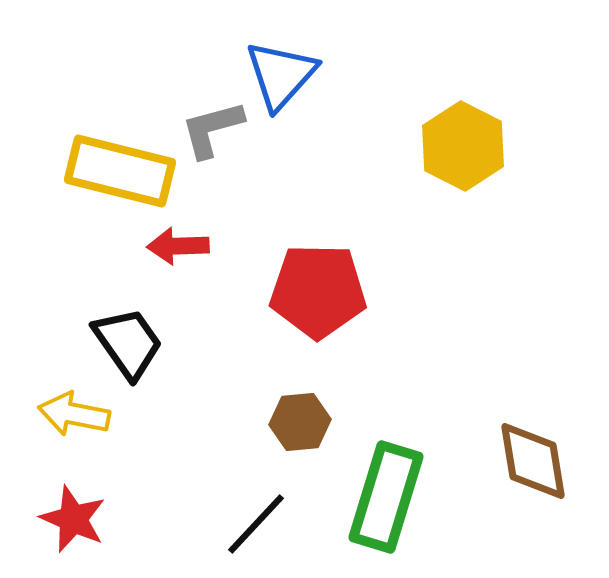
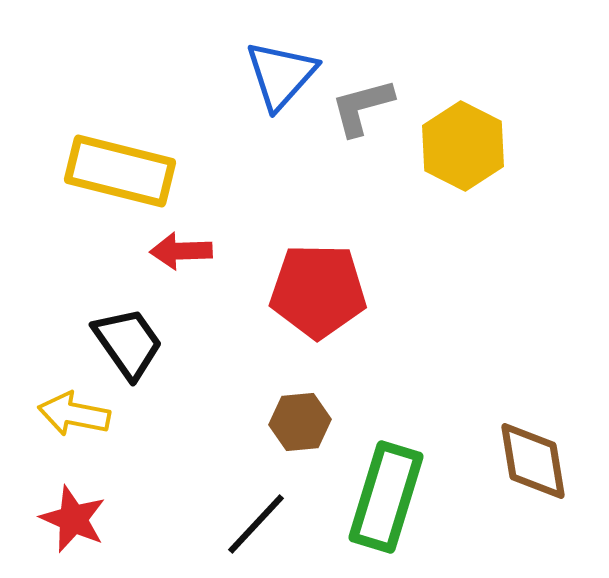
gray L-shape: moved 150 px right, 22 px up
red arrow: moved 3 px right, 5 px down
